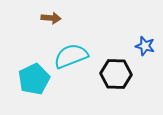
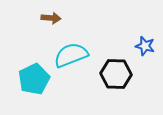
cyan semicircle: moved 1 px up
